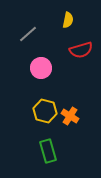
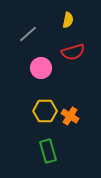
red semicircle: moved 8 px left, 2 px down
yellow hexagon: rotated 15 degrees counterclockwise
